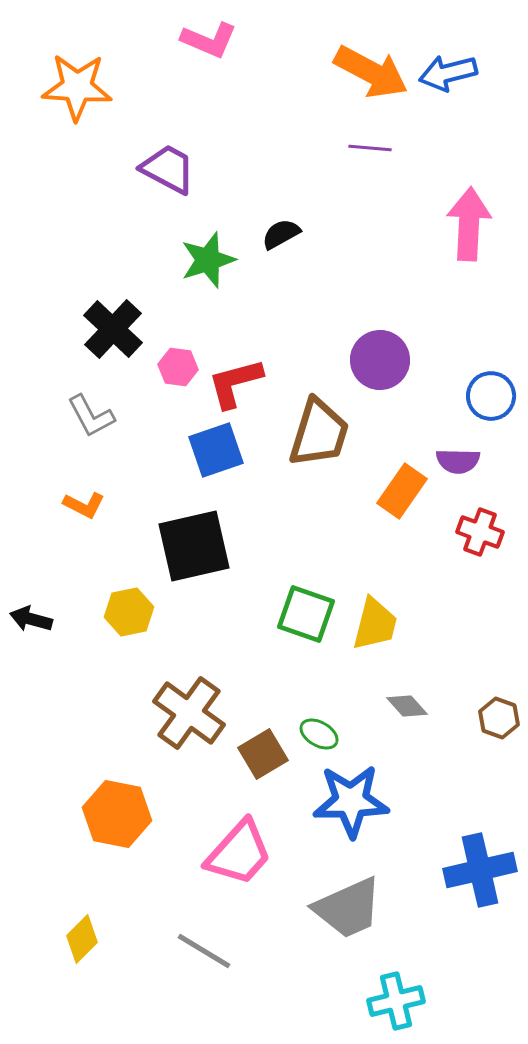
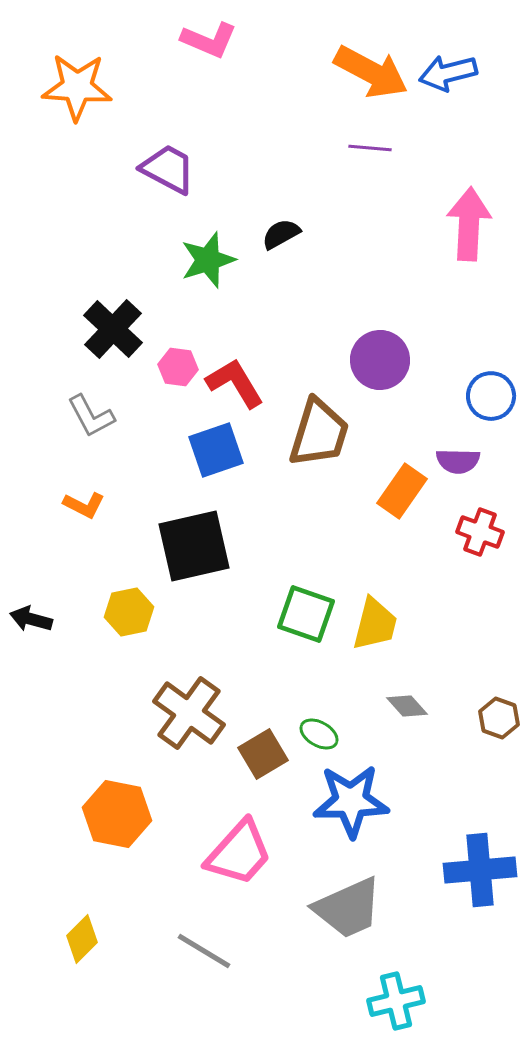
red L-shape: rotated 74 degrees clockwise
blue cross: rotated 8 degrees clockwise
